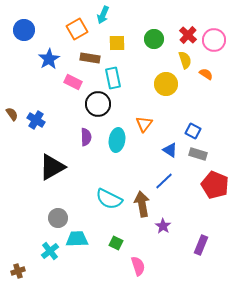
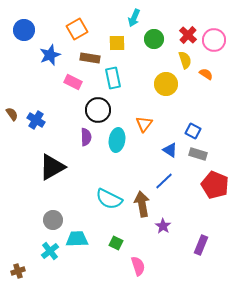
cyan arrow: moved 31 px right, 3 px down
blue star: moved 1 px right, 4 px up; rotated 10 degrees clockwise
black circle: moved 6 px down
gray circle: moved 5 px left, 2 px down
